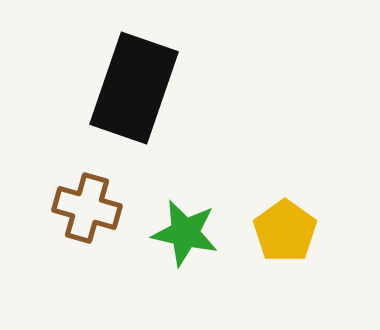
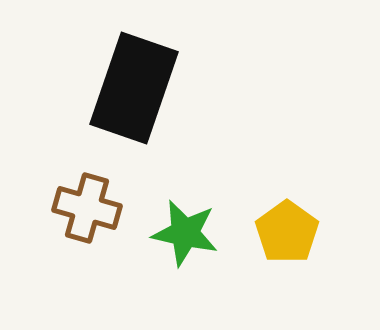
yellow pentagon: moved 2 px right, 1 px down
